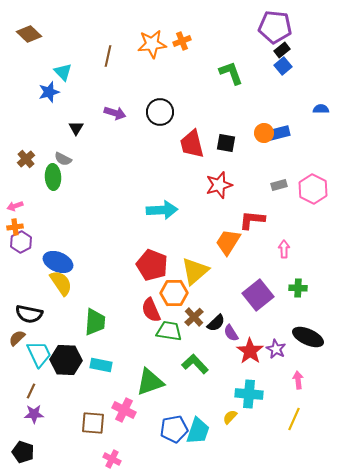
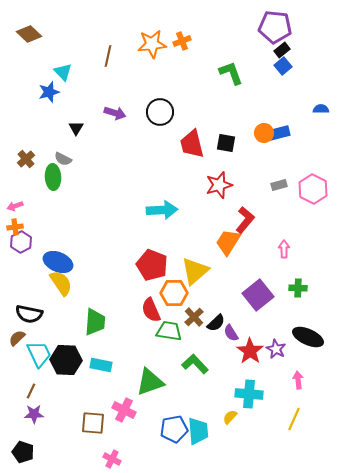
red L-shape at (252, 220): moved 7 px left; rotated 124 degrees clockwise
cyan trapezoid at (198, 431): rotated 24 degrees counterclockwise
